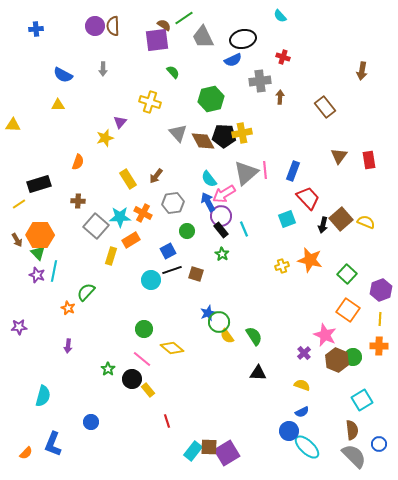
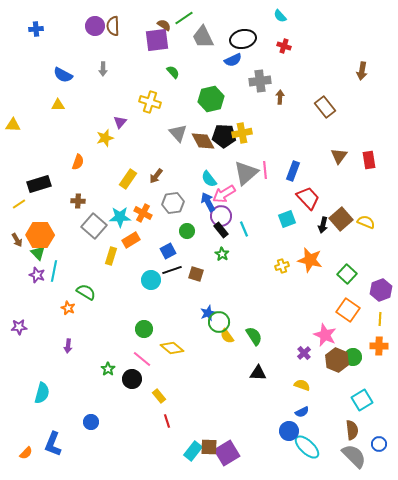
red cross at (283, 57): moved 1 px right, 11 px up
yellow rectangle at (128, 179): rotated 66 degrees clockwise
gray square at (96, 226): moved 2 px left
green semicircle at (86, 292): rotated 78 degrees clockwise
yellow rectangle at (148, 390): moved 11 px right, 6 px down
cyan semicircle at (43, 396): moved 1 px left, 3 px up
